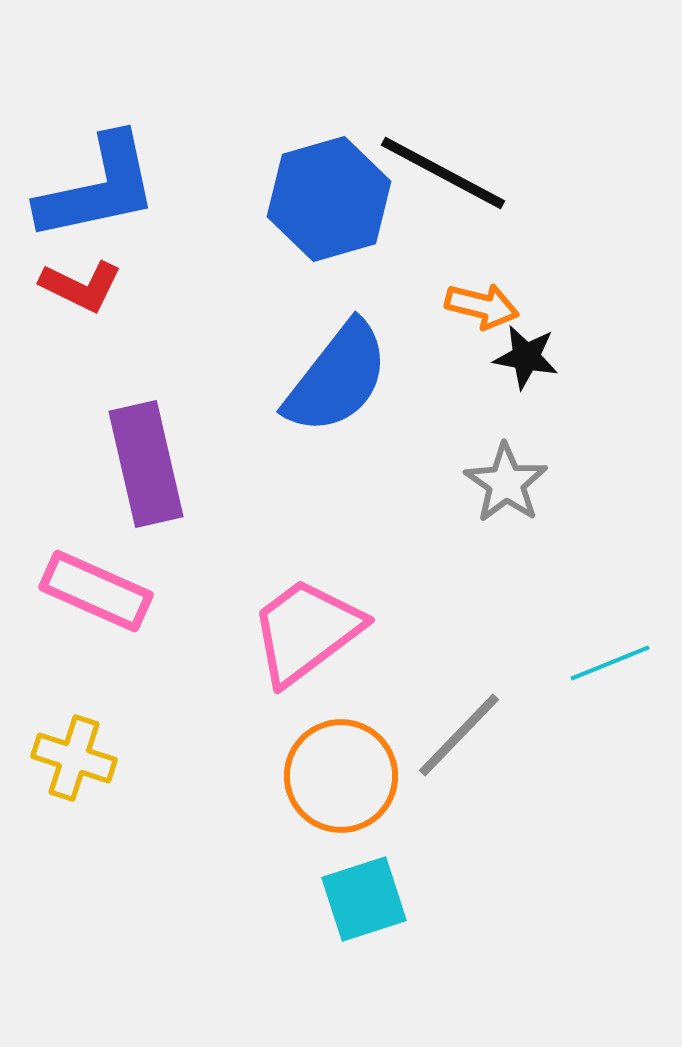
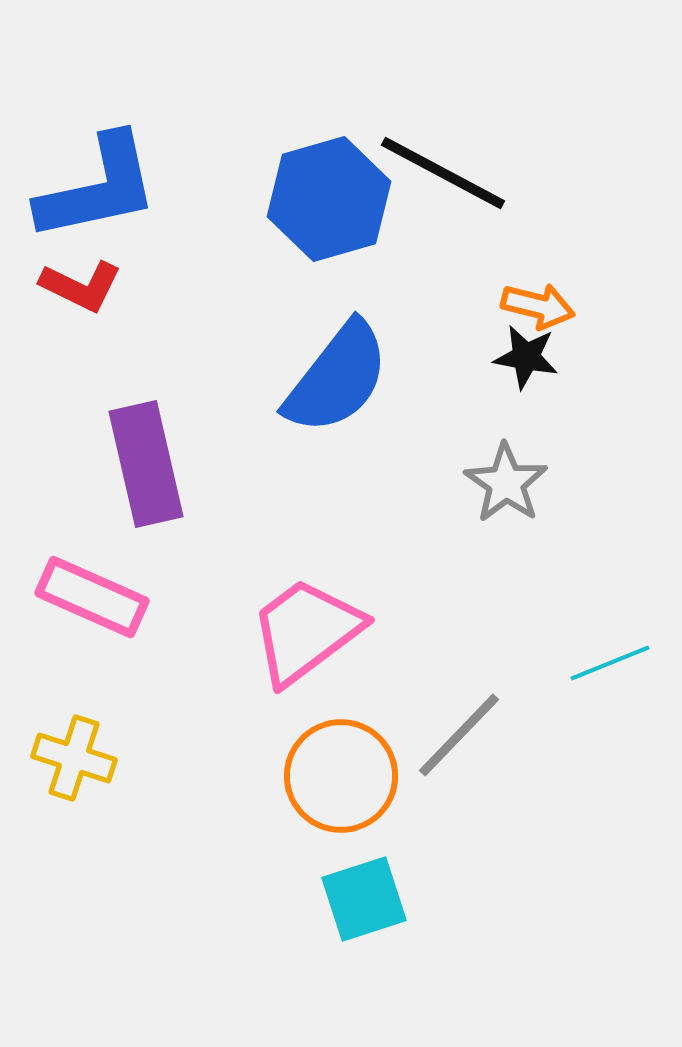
orange arrow: moved 56 px right
pink rectangle: moved 4 px left, 6 px down
